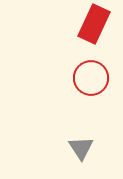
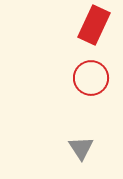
red rectangle: moved 1 px down
